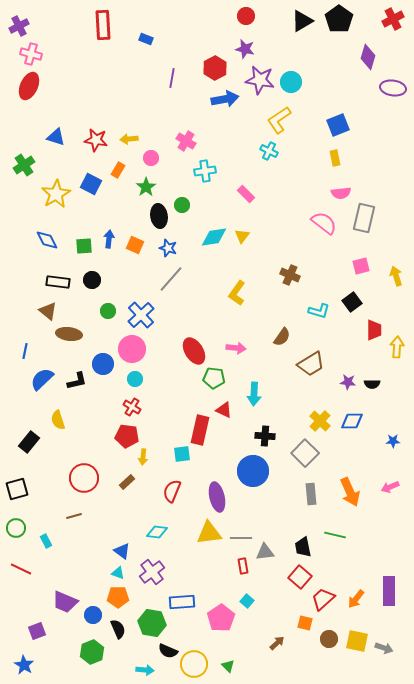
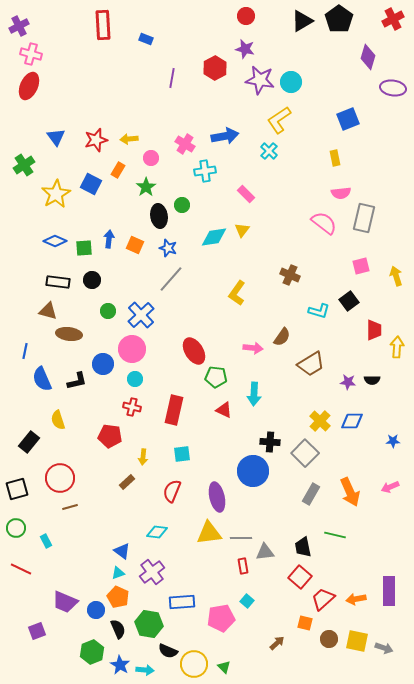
blue arrow at (225, 99): moved 37 px down
blue square at (338, 125): moved 10 px right, 6 px up
blue triangle at (56, 137): rotated 36 degrees clockwise
red star at (96, 140): rotated 25 degrees counterclockwise
pink cross at (186, 141): moved 1 px left, 3 px down
cyan cross at (269, 151): rotated 18 degrees clockwise
yellow triangle at (242, 236): moved 6 px up
blue diamond at (47, 240): moved 8 px right, 1 px down; rotated 40 degrees counterclockwise
green square at (84, 246): moved 2 px down
black square at (352, 302): moved 3 px left, 1 px up
brown triangle at (48, 311): rotated 24 degrees counterclockwise
pink arrow at (236, 348): moved 17 px right
green pentagon at (214, 378): moved 2 px right, 1 px up
blue semicircle at (42, 379): rotated 70 degrees counterclockwise
black semicircle at (372, 384): moved 4 px up
red cross at (132, 407): rotated 18 degrees counterclockwise
red rectangle at (200, 430): moved 26 px left, 20 px up
red pentagon at (127, 436): moved 17 px left
black cross at (265, 436): moved 5 px right, 6 px down
red circle at (84, 478): moved 24 px left
gray rectangle at (311, 494): rotated 35 degrees clockwise
brown line at (74, 516): moved 4 px left, 9 px up
cyan triangle at (118, 573): rotated 40 degrees counterclockwise
orange pentagon at (118, 597): rotated 25 degrees clockwise
orange arrow at (356, 599): rotated 42 degrees clockwise
blue circle at (93, 615): moved 3 px right, 5 px up
pink pentagon at (221, 618): rotated 24 degrees clockwise
green hexagon at (152, 623): moved 3 px left, 1 px down
blue star at (24, 665): moved 96 px right
green triangle at (228, 666): moved 4 px left, 1 px down
